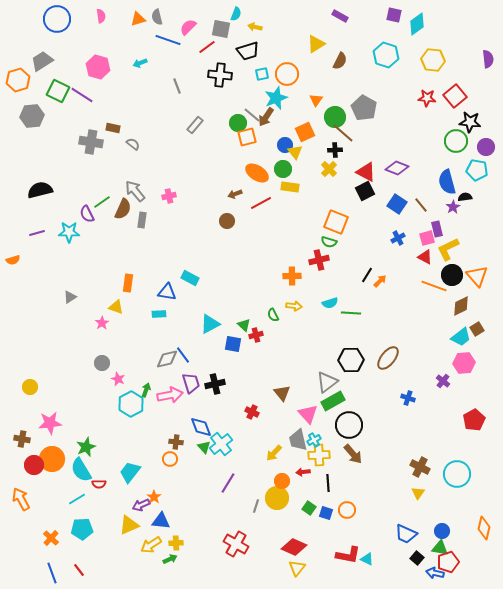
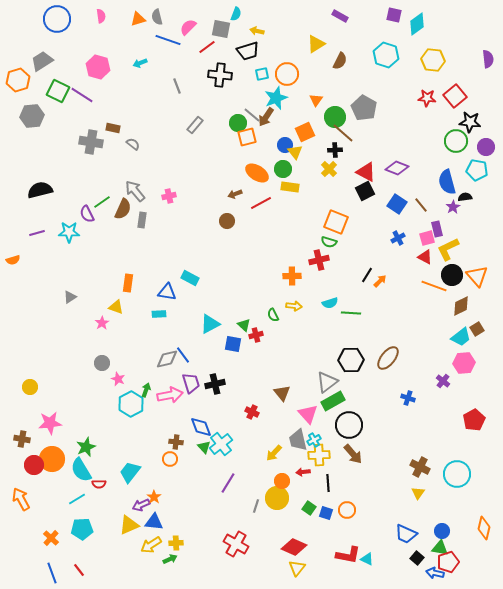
yellow arrow at (255, 27): moved 2 px right, 4 px down
blue triangle at (161, 521): moved 7 px left, 1 px down
